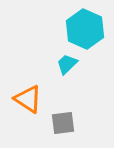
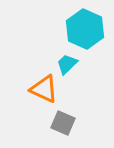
orange triangle: moved 16 px right, 10 px up; rotated 8 degrees counterclockwise
gray square: rotated 30 degrees clockwise
